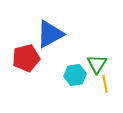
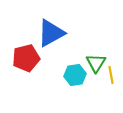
blue triangle: moved 1 px right, 1 px up
green triangle: moved 1 px left, 1 px up
yellow line: moved 6 px right, 9 px up
